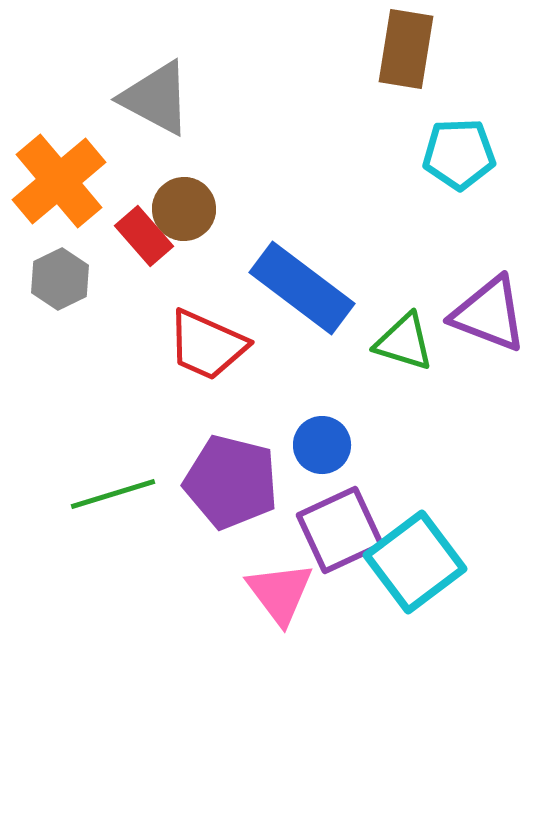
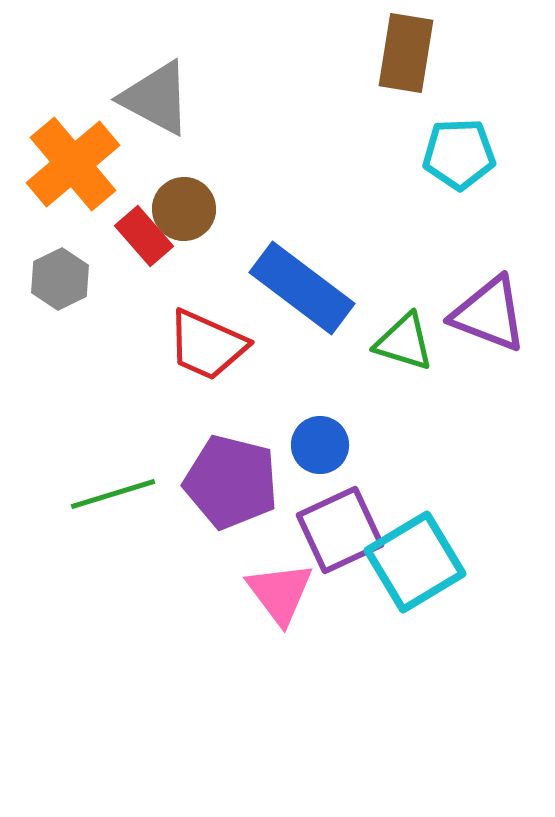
brown rectangle: moved 4 px down
orange cross: moved 14 px right, 17 px up
blue circle: moved 2 px left
cyan square: rotated 6 degrees clockwise
